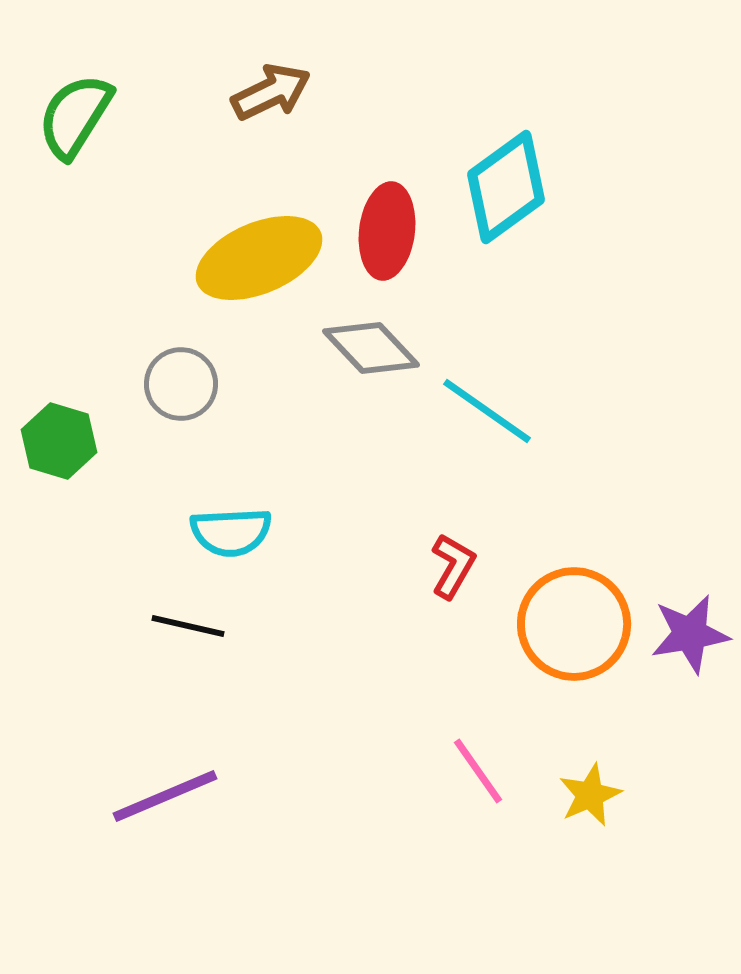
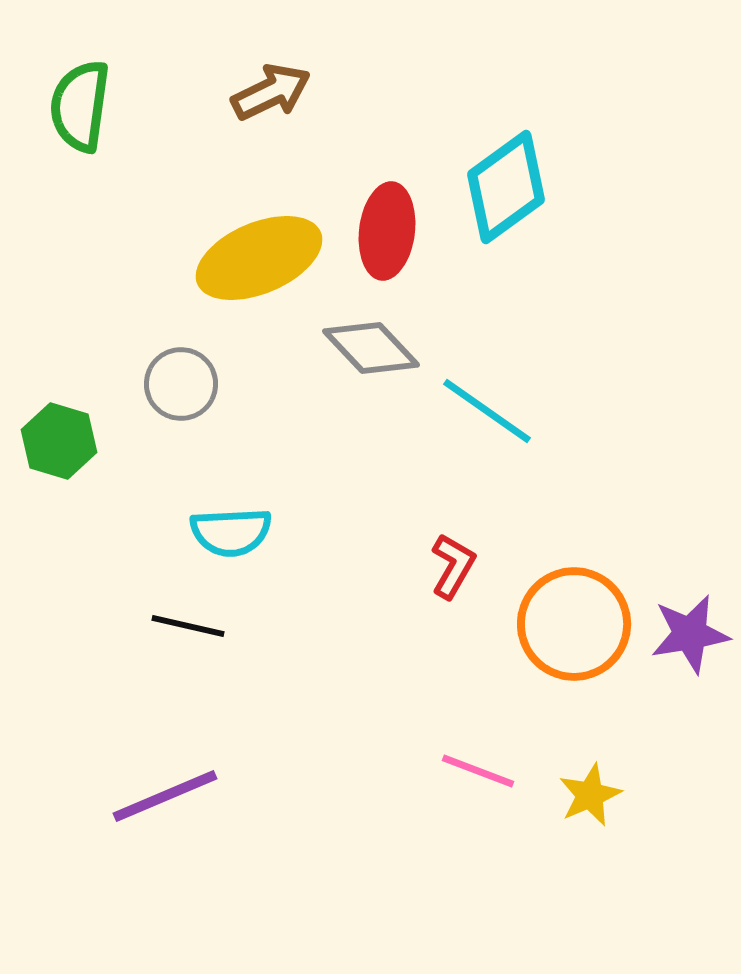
green semicircle: moved 5 px right, 10 px up; rotated 24 degrees counterclockwise
pink line: rotated 34 degrees counterclockwise
